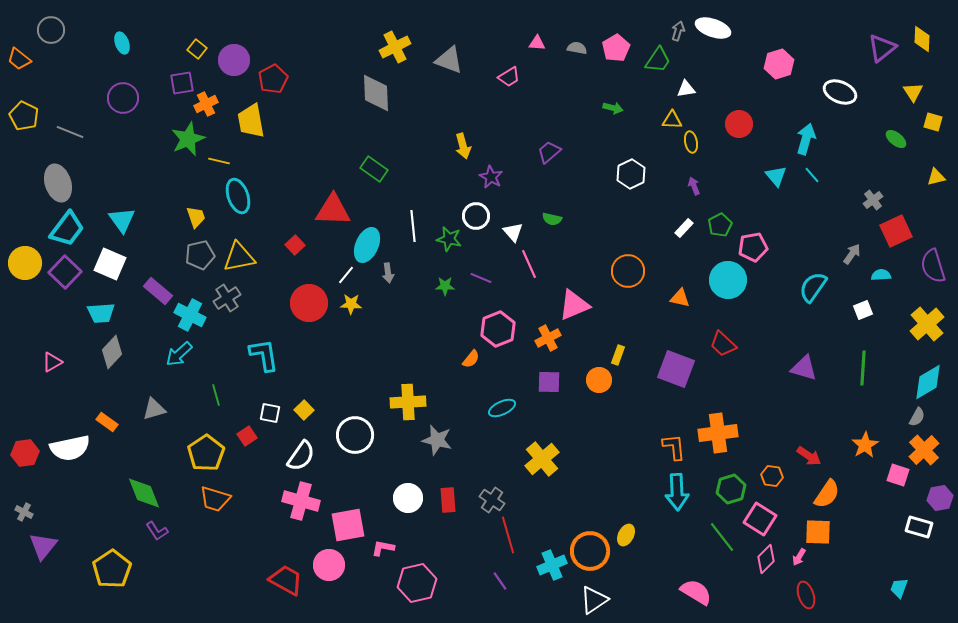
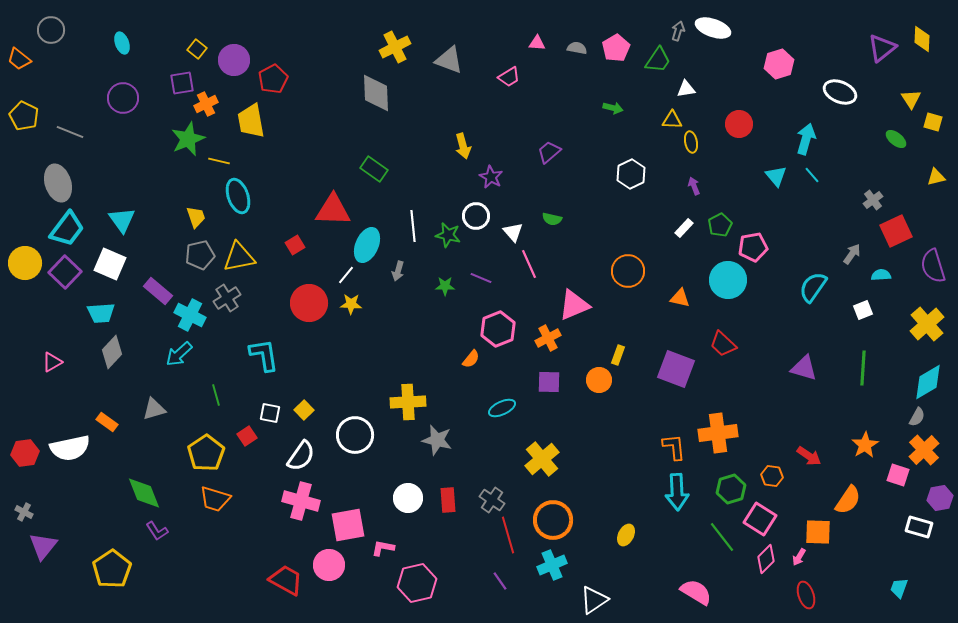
yellow triangle at (913, 92): moved 2 px left, 7 px down
green star at (449, 239): moved 1 px left, 4 px up
red square at (295, 245): rotated 12 degrees clockwise
gray arrow at (388, 273): moved 10 px right, 2 px up; rotated 24 degrees clockwise
orange semicircle at (827, 494): moved 21 px right, 6 px down
orange circle at (590, 551): moved 37 px left, 31 px up
